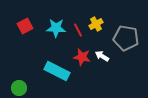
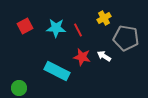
yellow cross: moved 8 px right, 6 px up
white arrow: moved 2 px right
